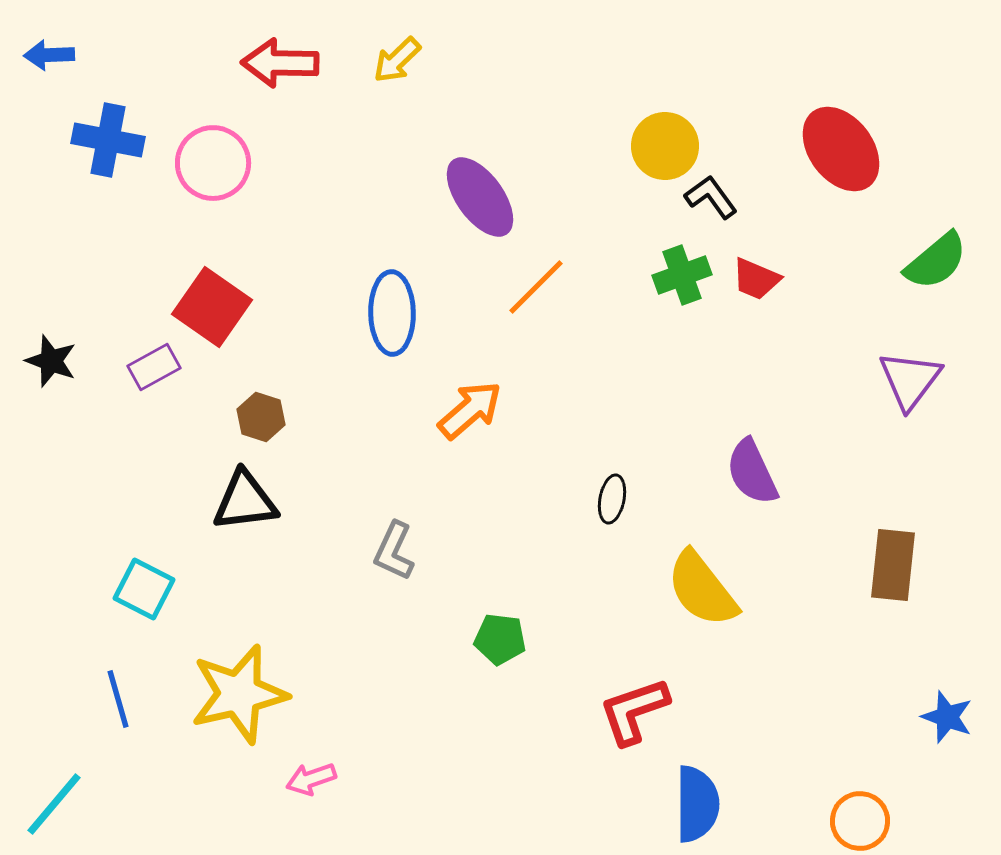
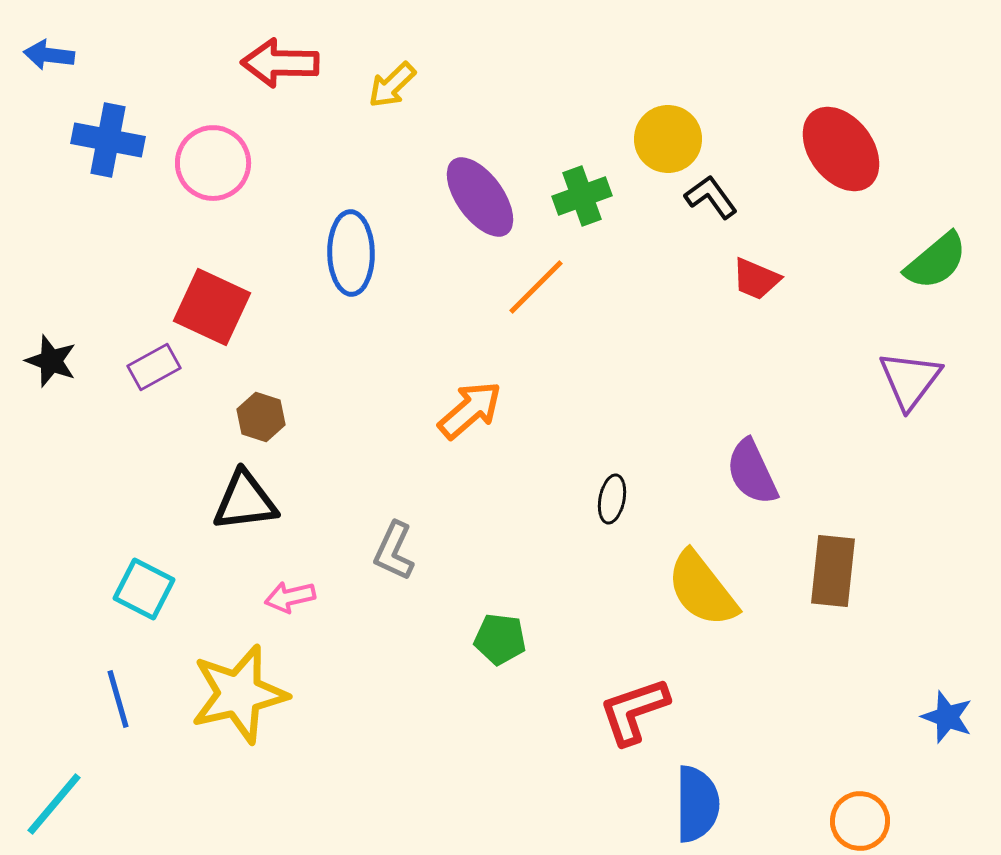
blue arrow: rotated 9 degrees clockwise
yellow arrow: moved 5 px left, 25 px down
yellow circle: moved 3 px right, 7 px up
green cross: moved 100 px left, 79 px up
red square: rotated 10 degrees counterclockwise
blue ellipse: moved 41 px left, 60 px up
brown rectangle: moved 60 px left, 6 px down
pink arrow: moved 21 px left, 182 px up; rotated 6 degrees clockwise
